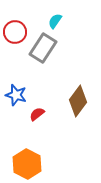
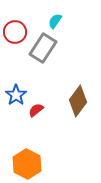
blue star: rotated 20 degrees clockwise
red semicircle: moved 1 px left, 4 px up
